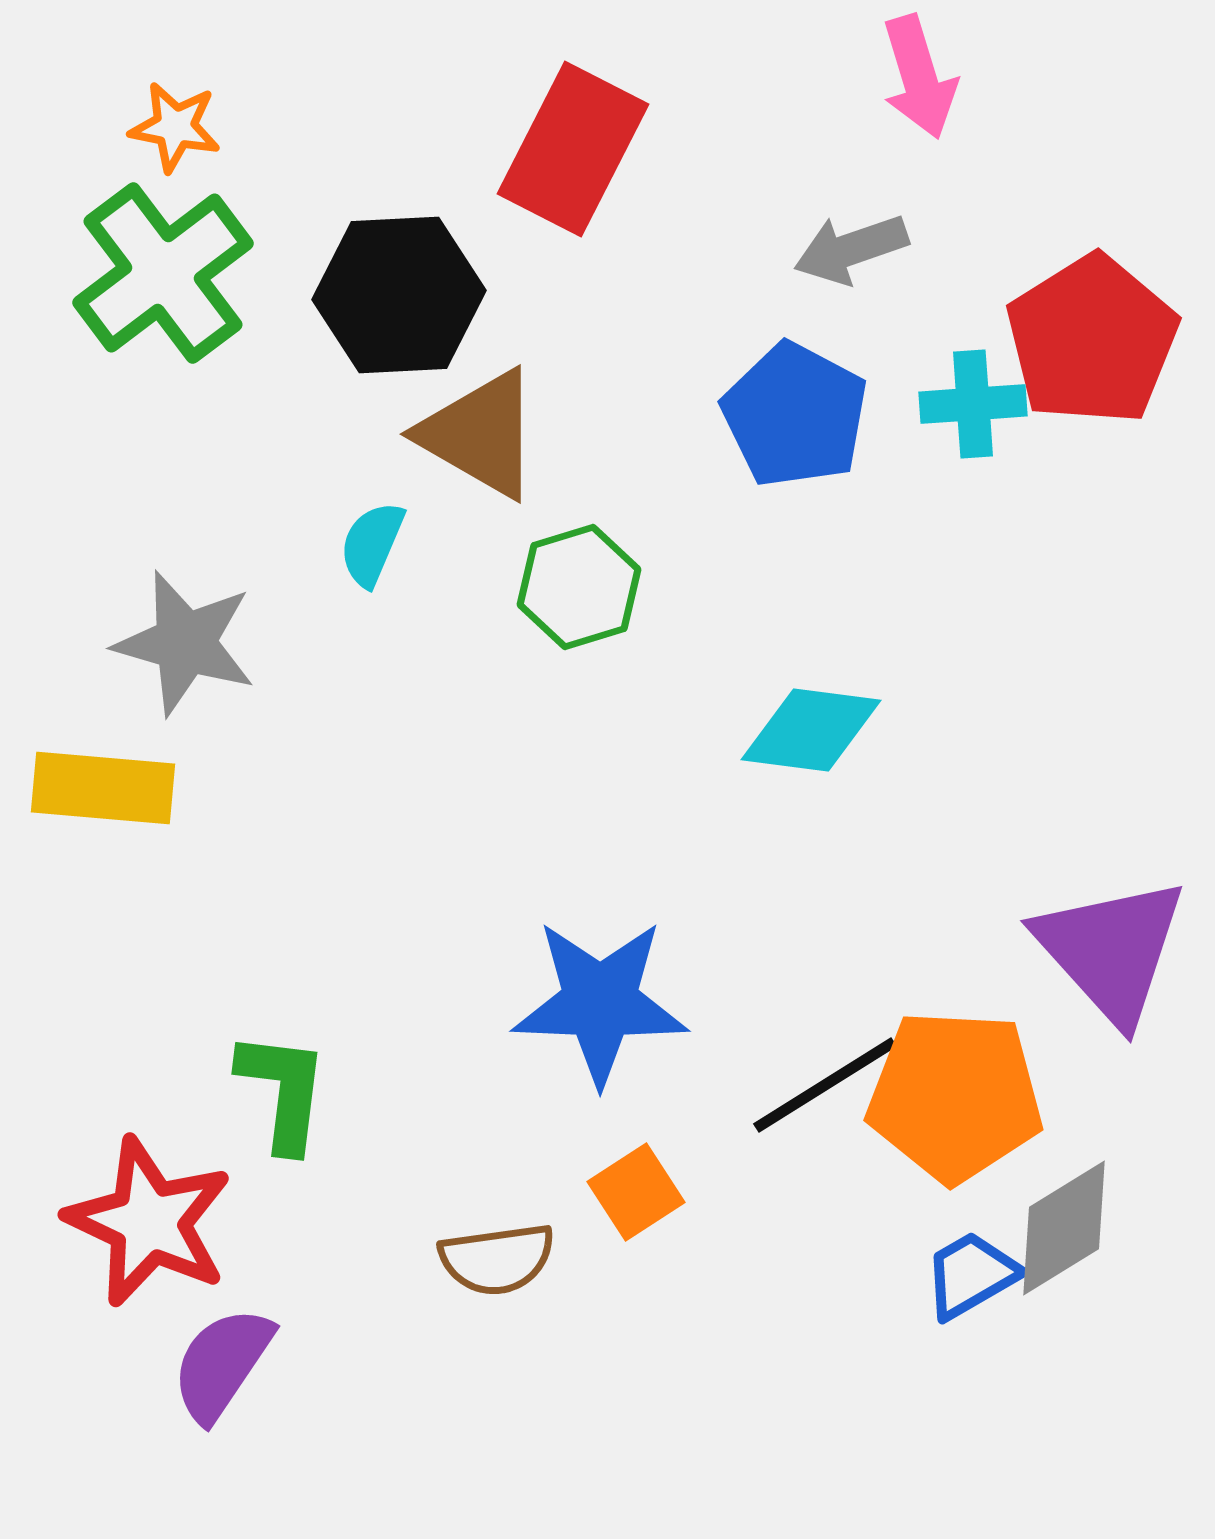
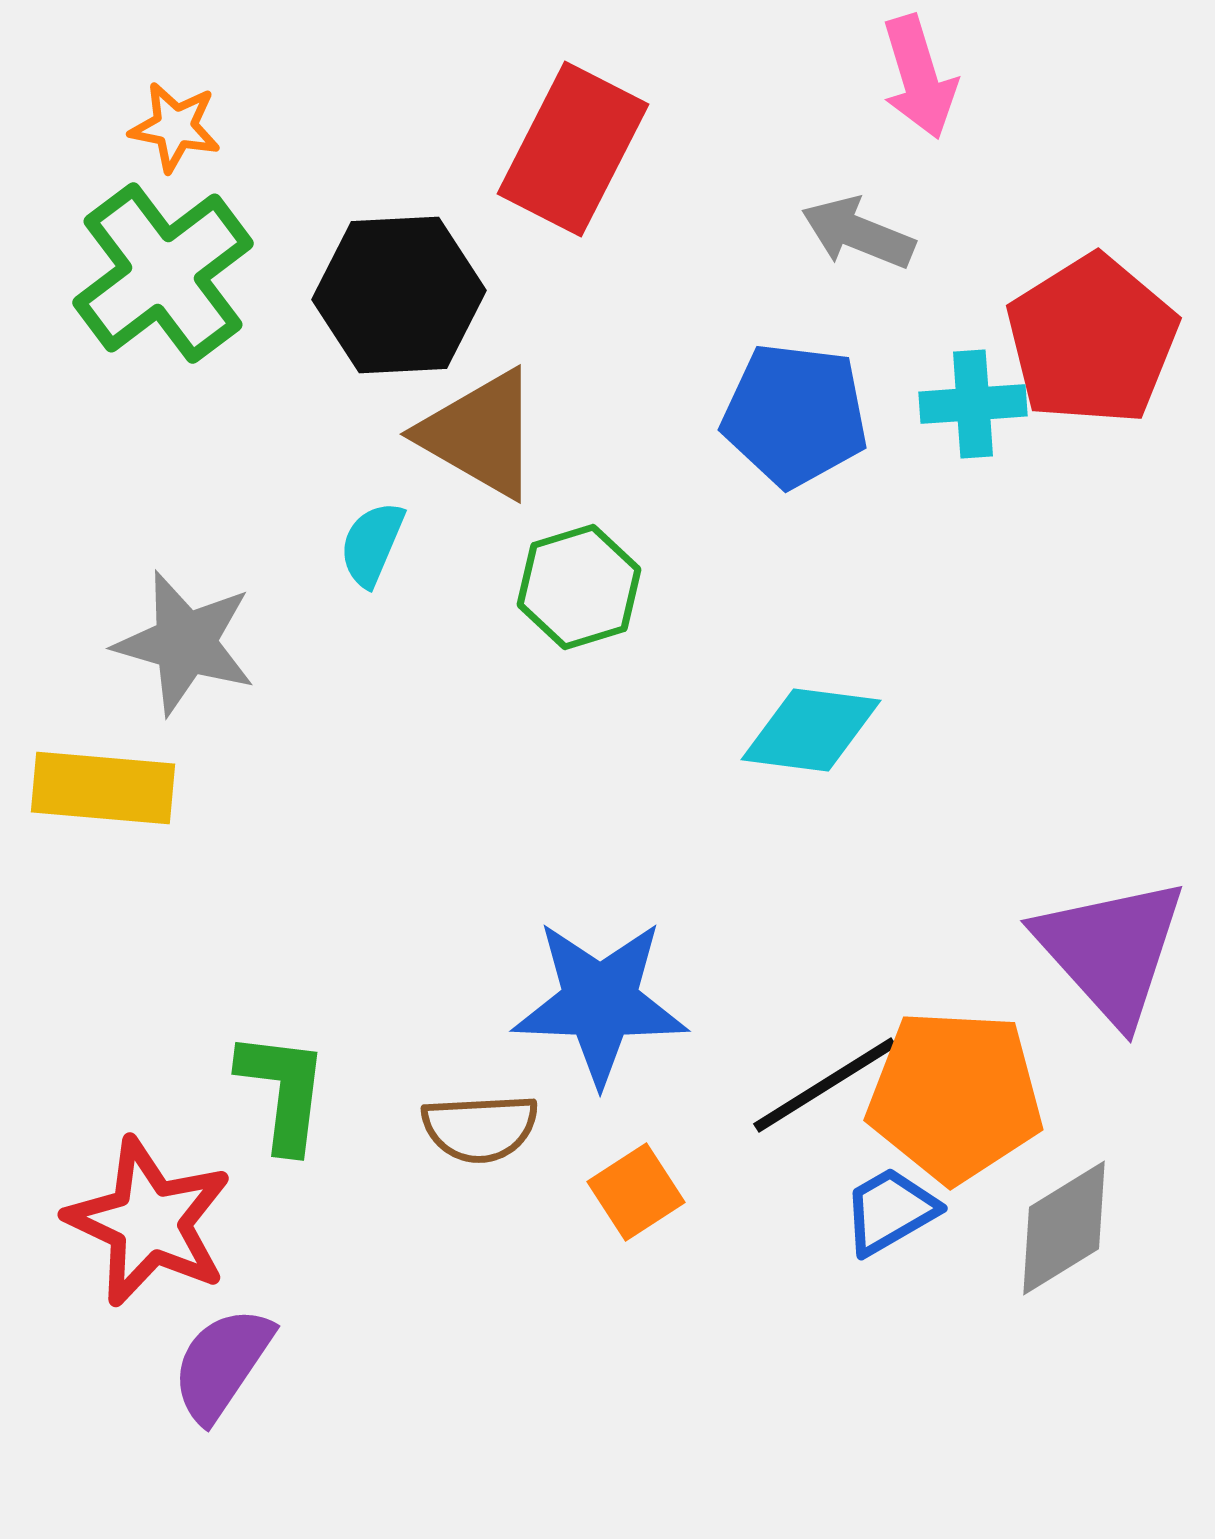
gray arrow: moved 7 px right, 16 px up; rotated 41 degrees clockwise
blue pentagon: rotated 21 degrees counterclockwise
brown semicircle: moved 17 px left, 131 px up; rotated 5 degrees clockwise
blue trapezoid: moved 81 px left, 64 px up
